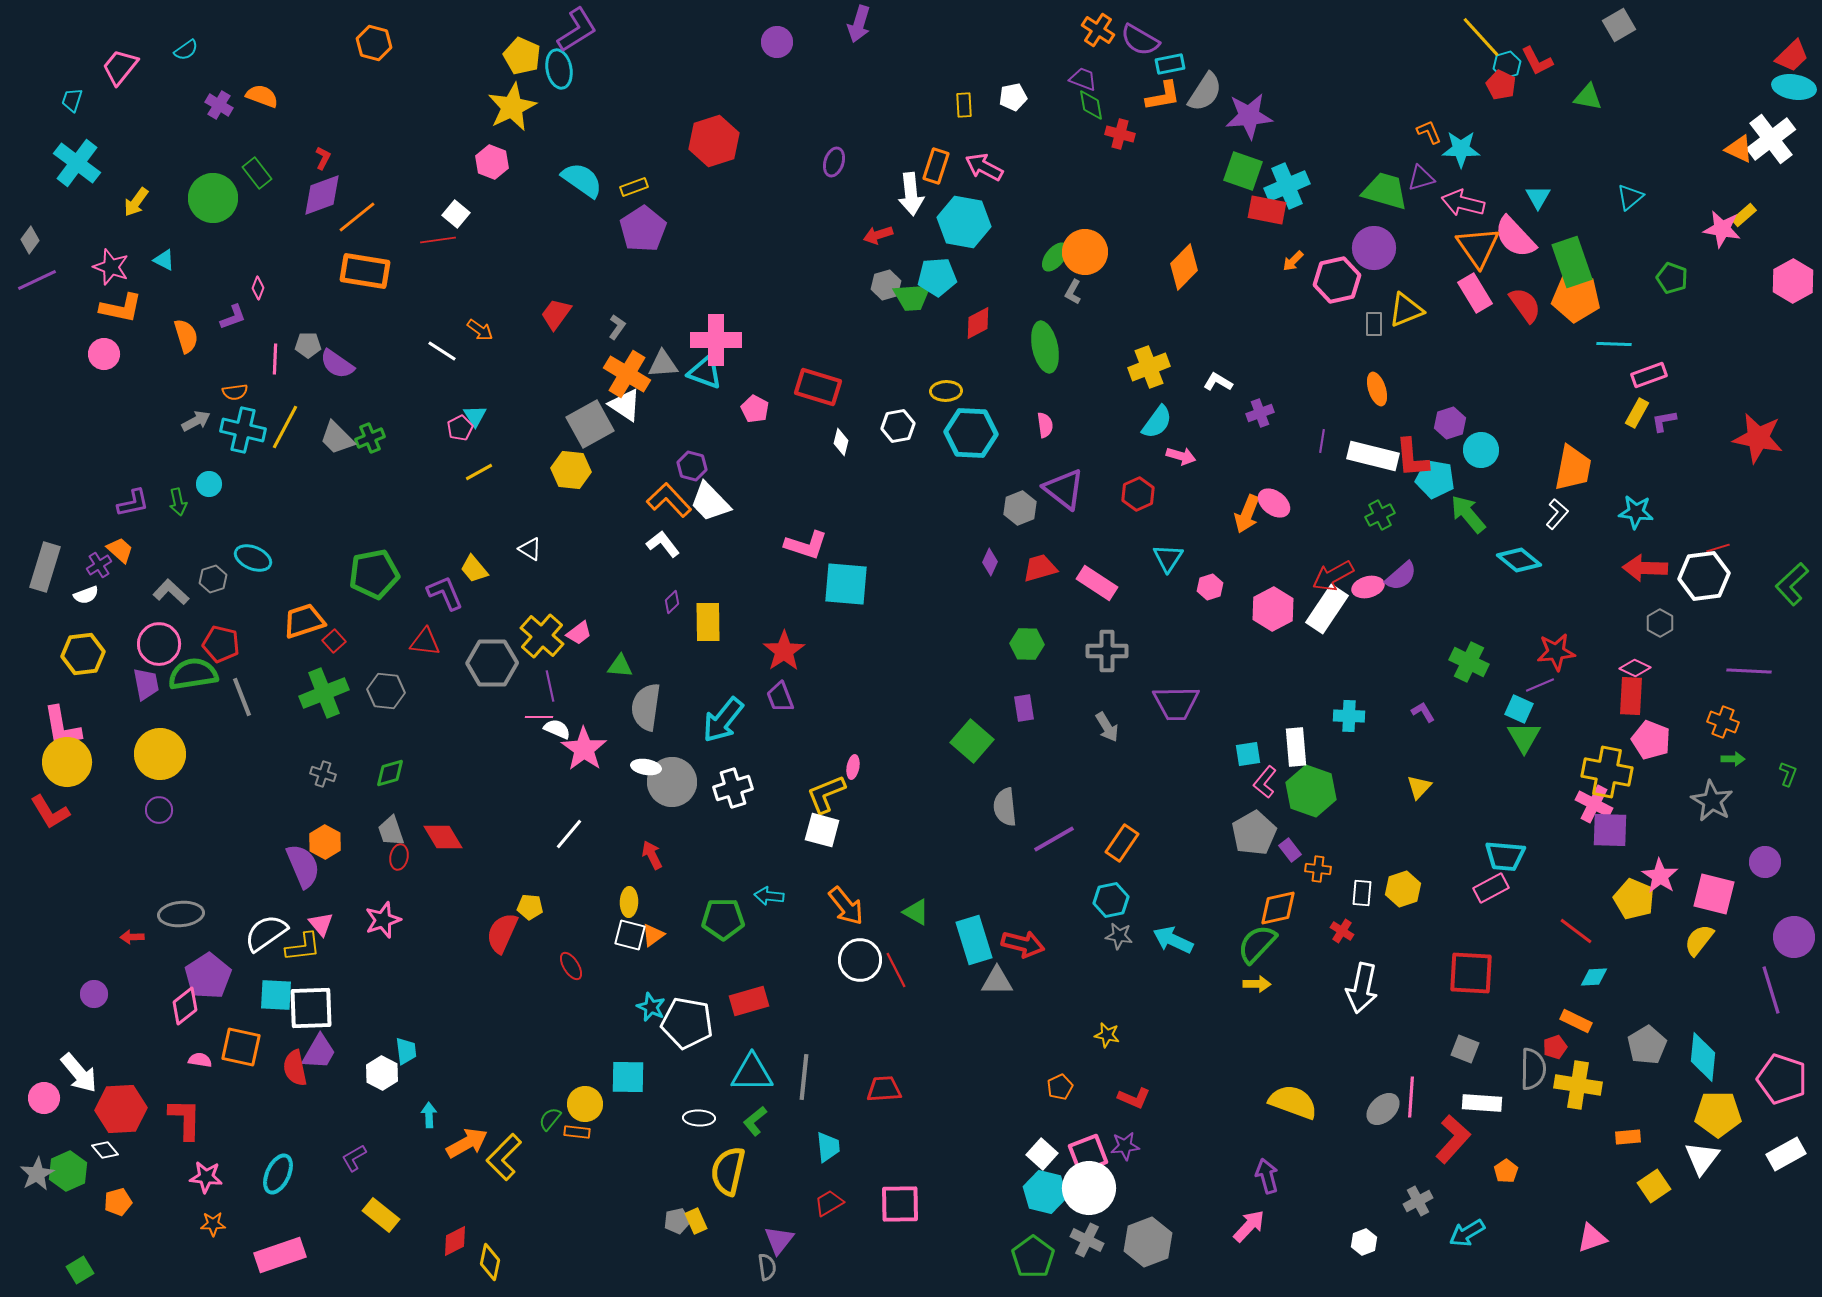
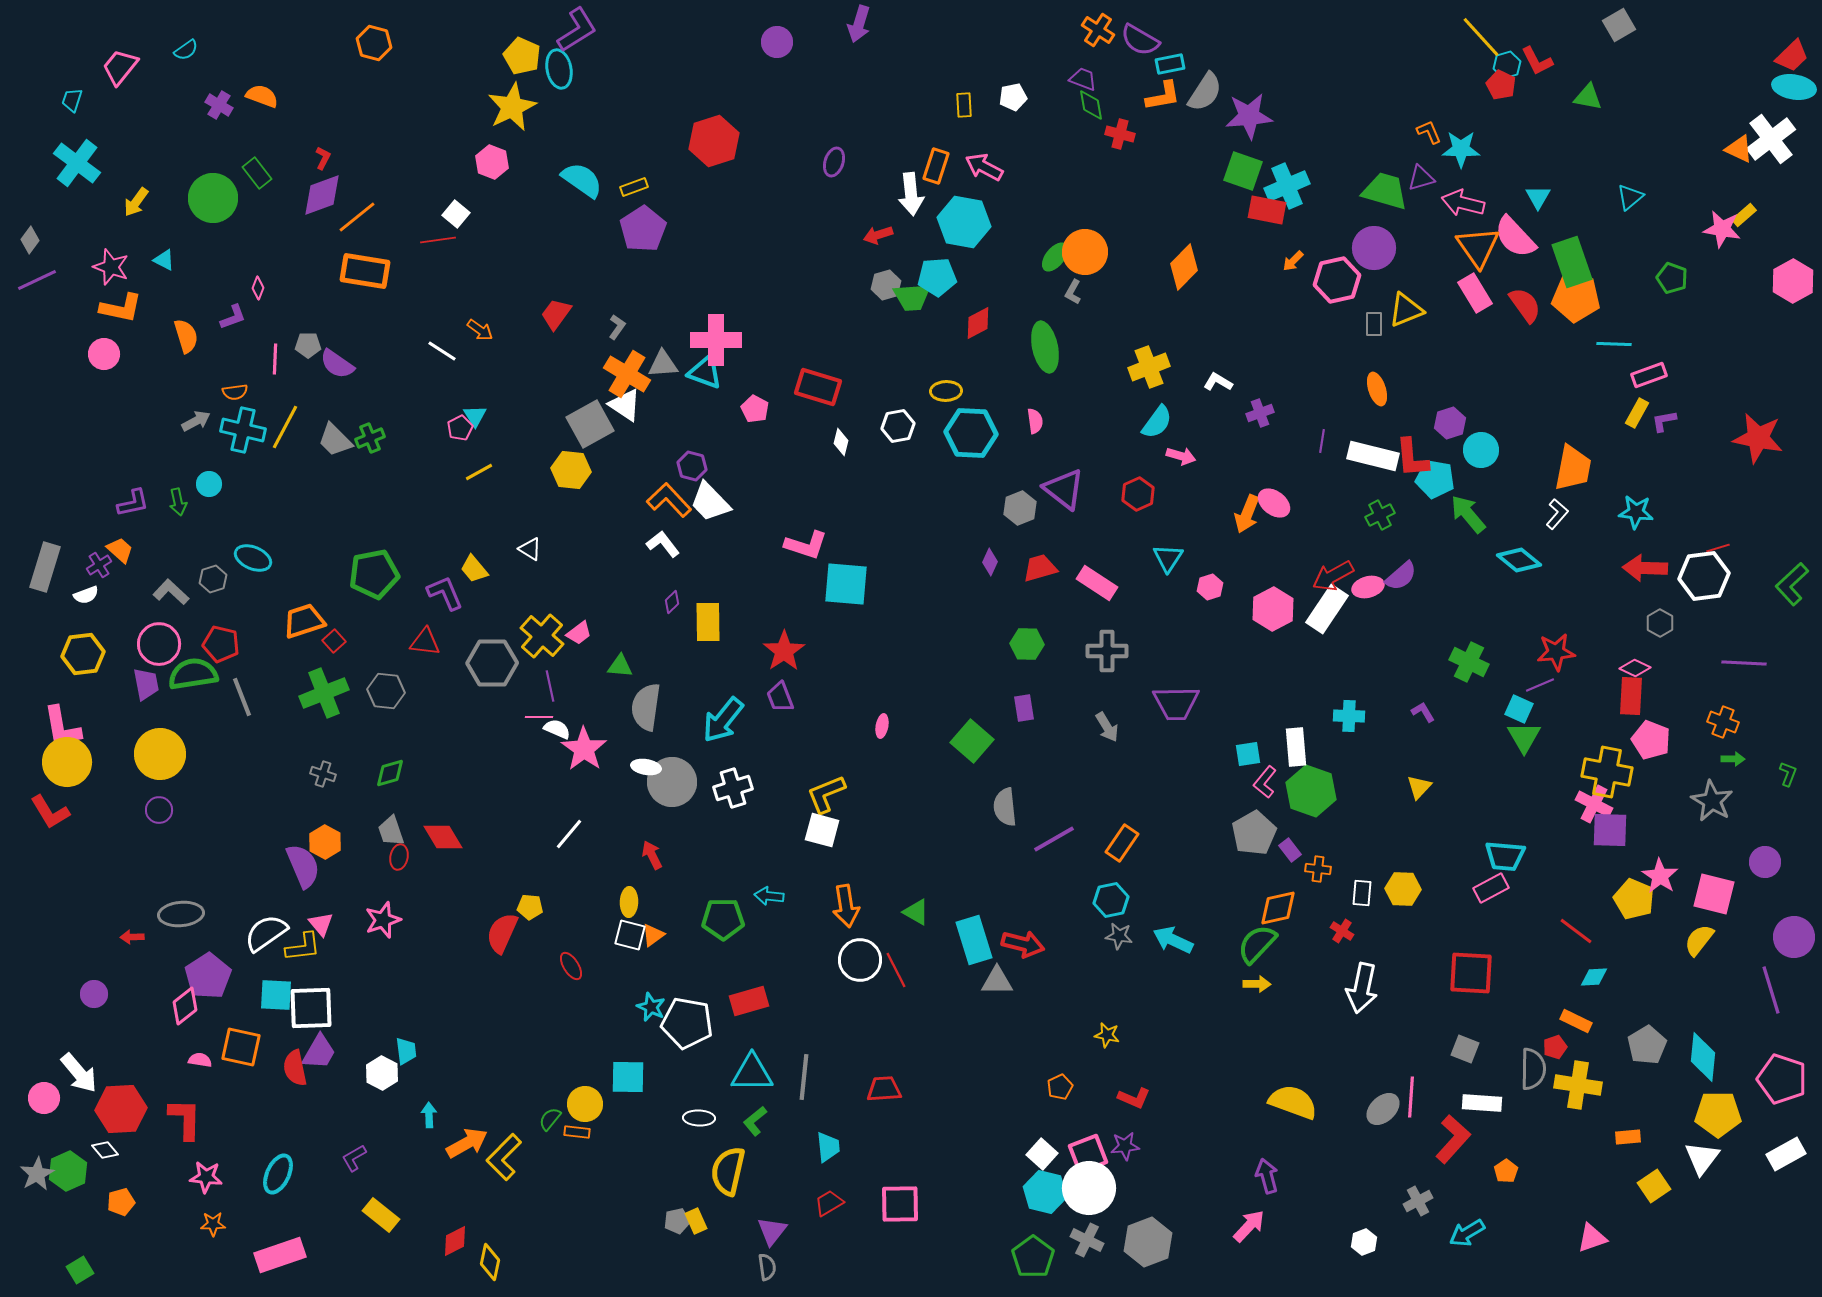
pink semicircle at (1045, 425): moved 10 px left, 4 px up
gray trapezoid at (337, 438): moved 2 px left, 2 px down
purple line at (1749, 671): moved 5 px left, 8 px up
pink ellipse at (853, 767): moved 29 px right, 41 px up
yellow hexagon at (1403, 889): rotated 20 degrees clockwise
orange arrow at (846, 906): rotated 30 degrees clockwise
orange pentagon at (118, 1202): moved 3 px right
purple triangle at (779, 1240): moved 7 px left, 9 px up
